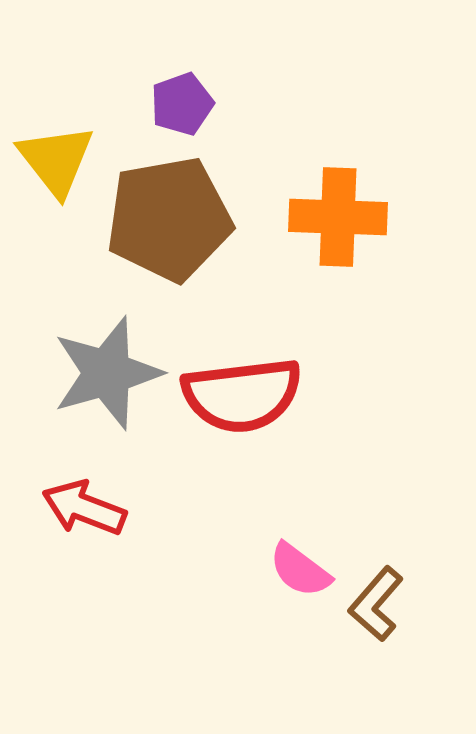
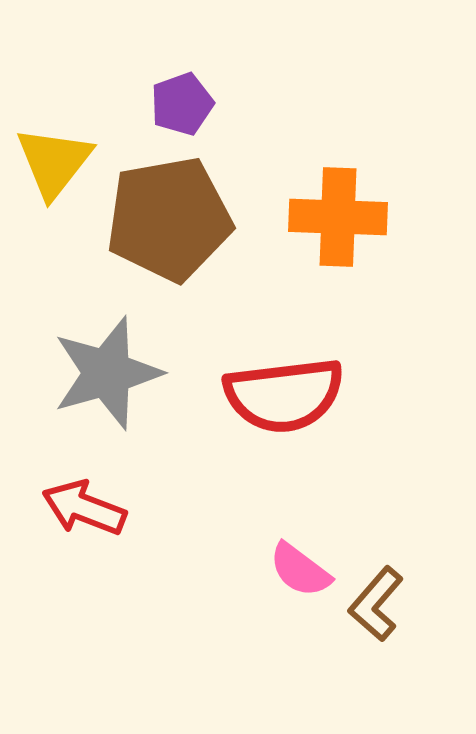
yellow triangle: moved 2 px left, 2 px down; rotated 16 degrees clockwise
red semicircle: moved 42 px right
